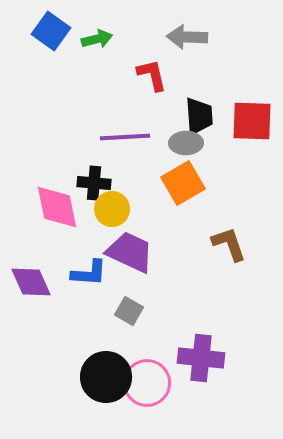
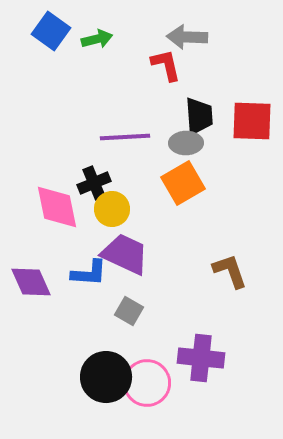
red L-shape: moved 14 px right, 10 px up
black cross: rotated 28 degrees counterclockwise
brown L-shape: moved 1 px right, 27 px down
purple trapezoid: moved 5 px left, 2 px down
